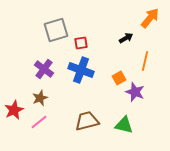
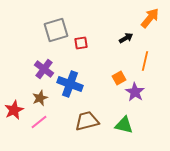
blue cross: moved 11 px left, 14 px down
purple star: rotated 12 degrees clockwise
